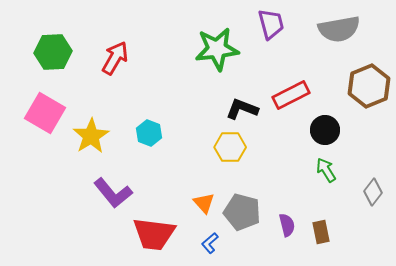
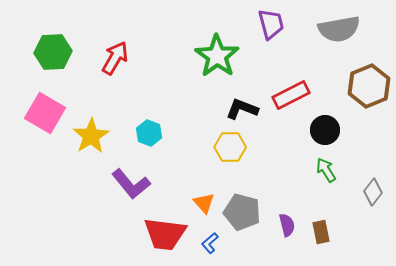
green star: moved 7 px down; rotated 30 degrees counterclockwise
purple L-shape: moved 18 px right, 9 px up
red trapezoid: moved 11 px right
